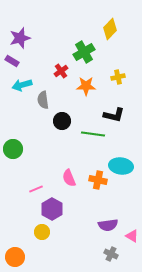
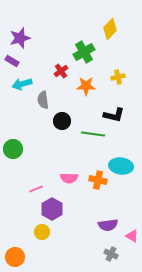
cyan arrow: moved 1 px up
pink semicircle: rotated 66 degrees counterclockwise
